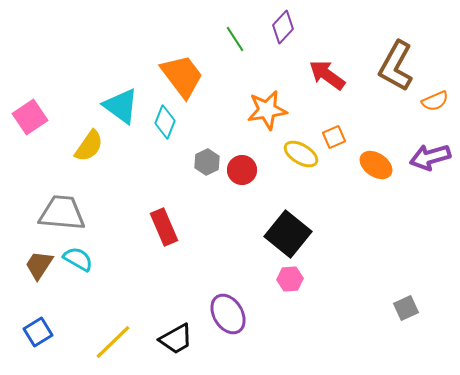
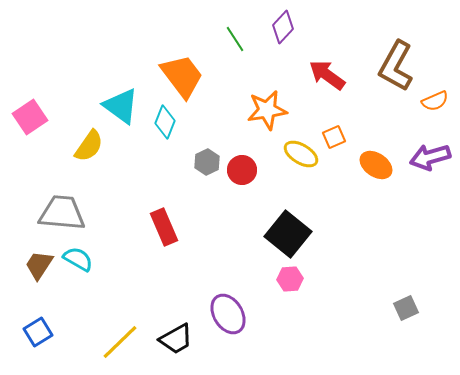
yellow line: moved 7 px right
